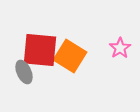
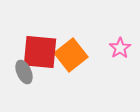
red square: moved 2 px down
orange square: moved 1 px right, 1 px up; rotated 20 degrees clockwise
